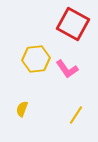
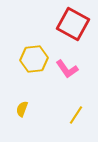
yellow hexagon: moved 2 px left
